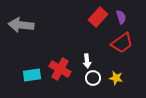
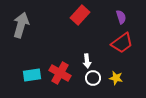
red rectangle: moved 18 px left, 2 px up
gray arrow: rotated 100 degrees clockwise
red cross: moved 4 px down
